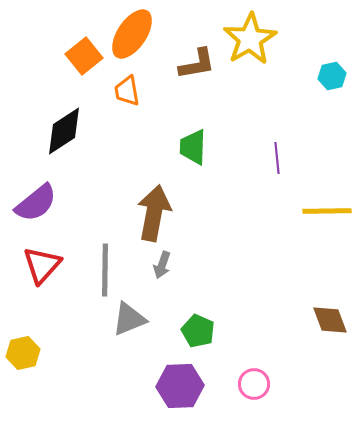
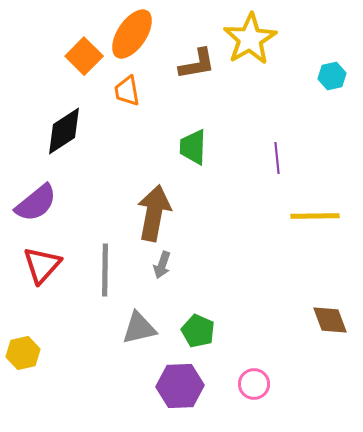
orange square: rotated 6 degrees counterclockwise
yellow line: moved 12 px left, 5 px down
gray triangle: moved 10 px right, 9 px down; rotated 9 degrees clockwise
